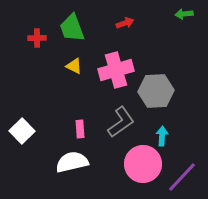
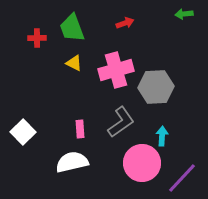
yellow triangle: moved 3 px up
gray hexagon: moved 4 px up
white square: moved 1 px right, 1 px down
pink circle: moved 1 px left, 1 px up
purple line: moved 1 px down
